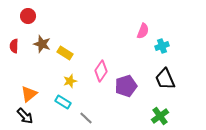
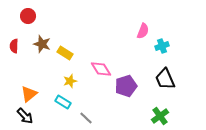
pink diamond: moved 2 px up; rotated 65 degrees counterclockwise
